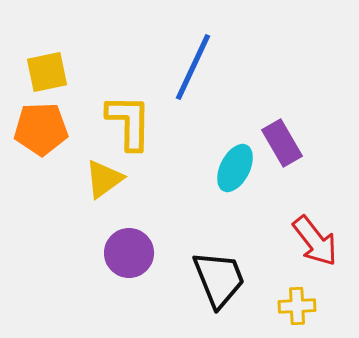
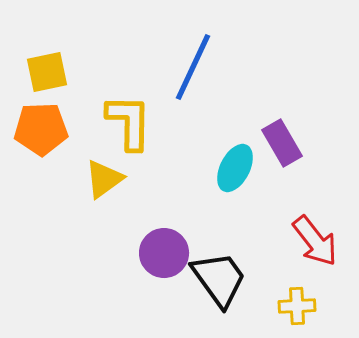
purple circle: moved 35 px right
black trapezoid: rotated 14 degrees counterclockwise
